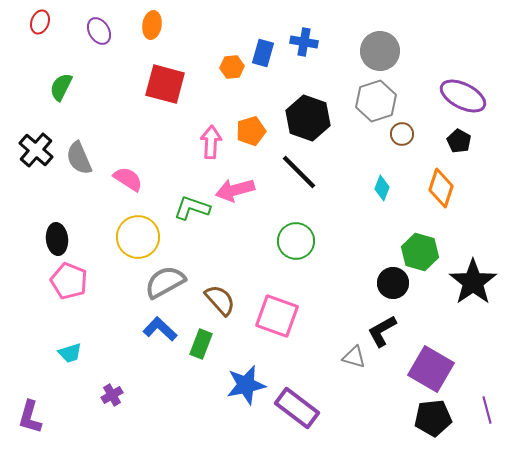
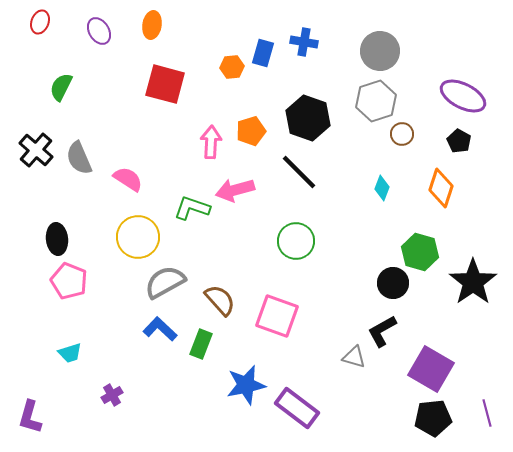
purple line at (487, 410): moved 3 px down
